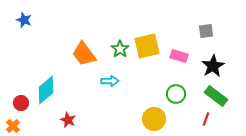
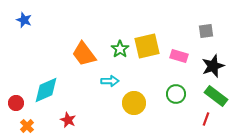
black star: rotated 10 degrees clockwise
cyan diamond: rotated 16 degrees clockwise
red circle: moved 5 px left
yellow circle: moved 20 px left, 16 px up
orange cross: moved 14 px right
